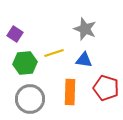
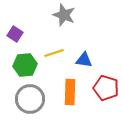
gray star: moved 21 px left, 14 px up
green hexagon: moved 2 px down
